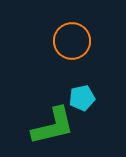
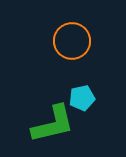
green L-shape: moved 2 px up
